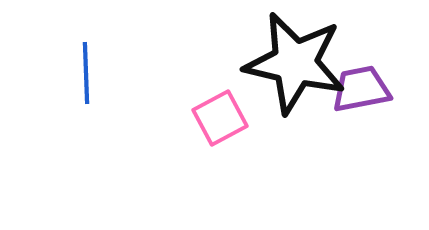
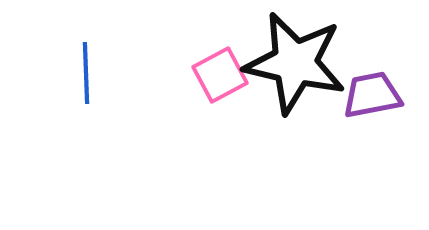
purple trapezoid: moved 11 px right, 6 px down
pink square: moved 43 px up
